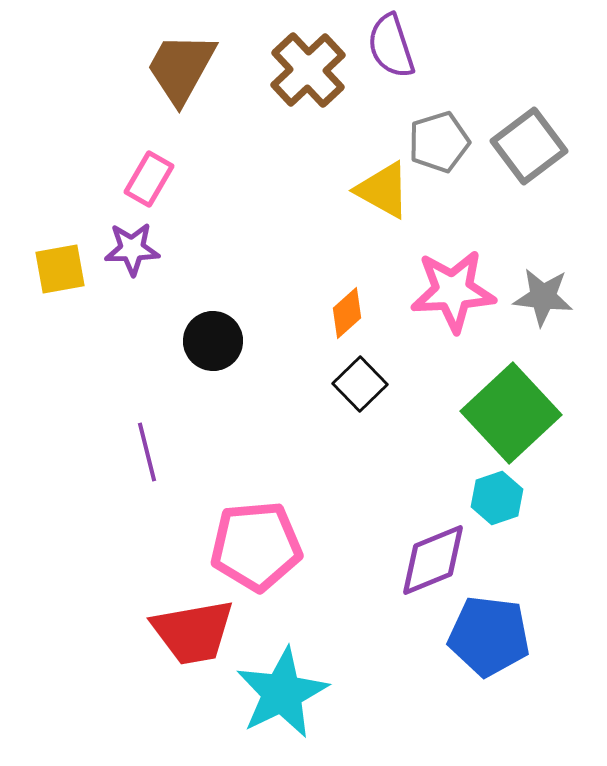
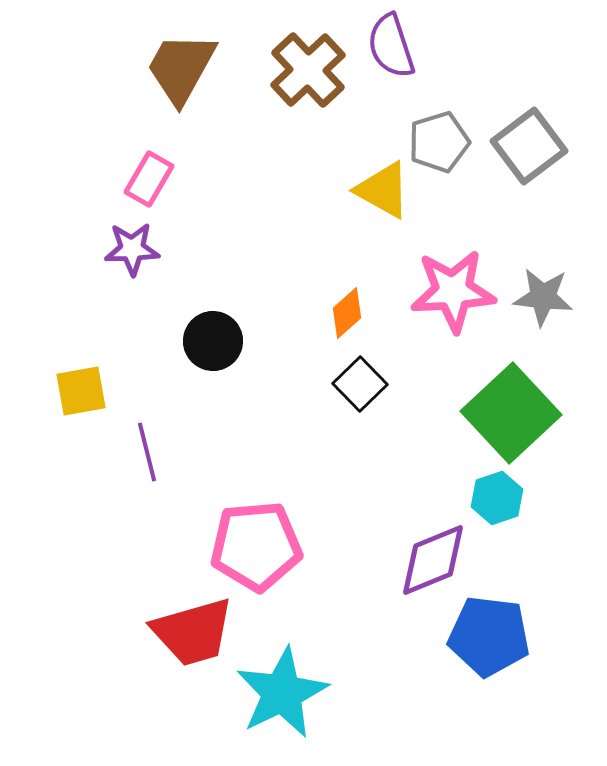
yellow square: moved 21 px right, 122 px down
red trapezoid: rotated 6 degrees counterclockwise
